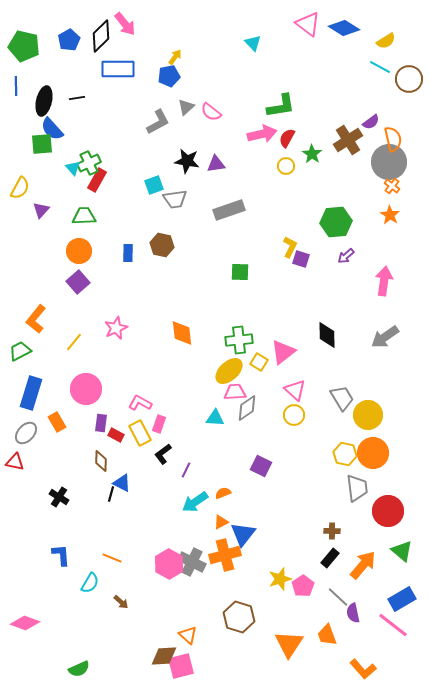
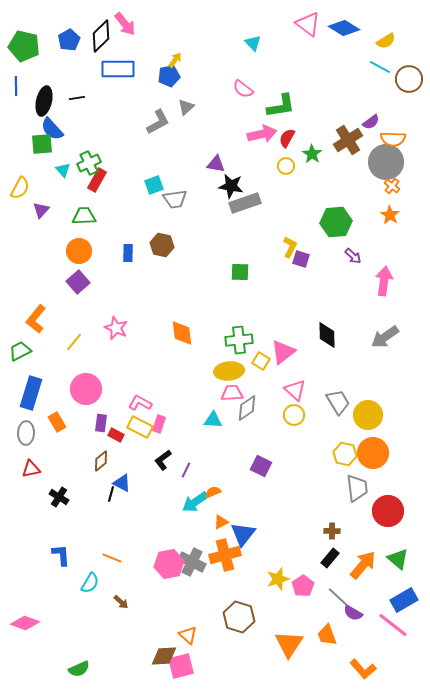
yellow arrow at (175, 57): moved 3 px down
pink semicircle at (211, 112): moved 32 px right, 23 px up
orange semicircle at (393, 139): rotated 105 degrees clockwise
black star at (187, 161): moved 44 px right, 25 px down
gray circle at (389, 162): moved 3 px left
purple triangle at (216, 164): rotated 18 degrees clockwise
cyan triangle at (73, 168): moved 10 px left, 2 px down
gray rectangle at (229, 210): moved 16 px right, 7 px up
purple arrow at (346, 256): moved 7 px right; rotated 96 degrees counterclockwise
pink star at (116, 328): rotated 25 degrees counterclockwise
yellow square at (259, 362): moved 2 px right, 1 px up
yellow ellipse at (229, 371): rotated 36 degrees clockwise
pink trapezoid at (235, 392): moved 3 px left, 1 px down
gray trapezoid at (342, 398): moved 4 px left, 4 px down
cyan triangle at (215, 418): moved 2 px left, 2 px down
gray ellipse at (26, 433): rotated 40 degrees counterclockwise
yellow rectangle at (140, 433): moved 6 px up; rotated 35 degrees counterclockwise
black L-shape at (163, 454): moved 6 px down
brown diamond at (101, 461): rotated 50 degrees clockwise
red triangle at (15, 462): moved 16 px right, 7 px down; rotated 24 degrees counterclockwise
orange semicircle at (223, 493): moved 10 px left, 1 px up
green triangle at (402, 551): moved 4 px left, 8 px down
pink hexagon at (169, 564): rotated 20 degrees clockwise
yellow star at (280, 579): moved 2 px left
blue rectangle at (402, 599): moved 2 px right, 1 px down
purple semicircle at (353, 613): rotated 48 degrees counterclockwise
